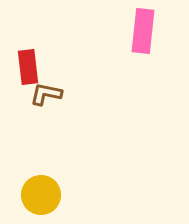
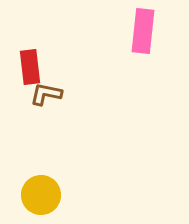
red rectangle: moved 2 px right
